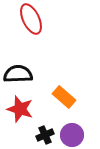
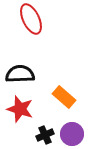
black semicircle: moved 2 px right
purple circle: moved 1 px up
